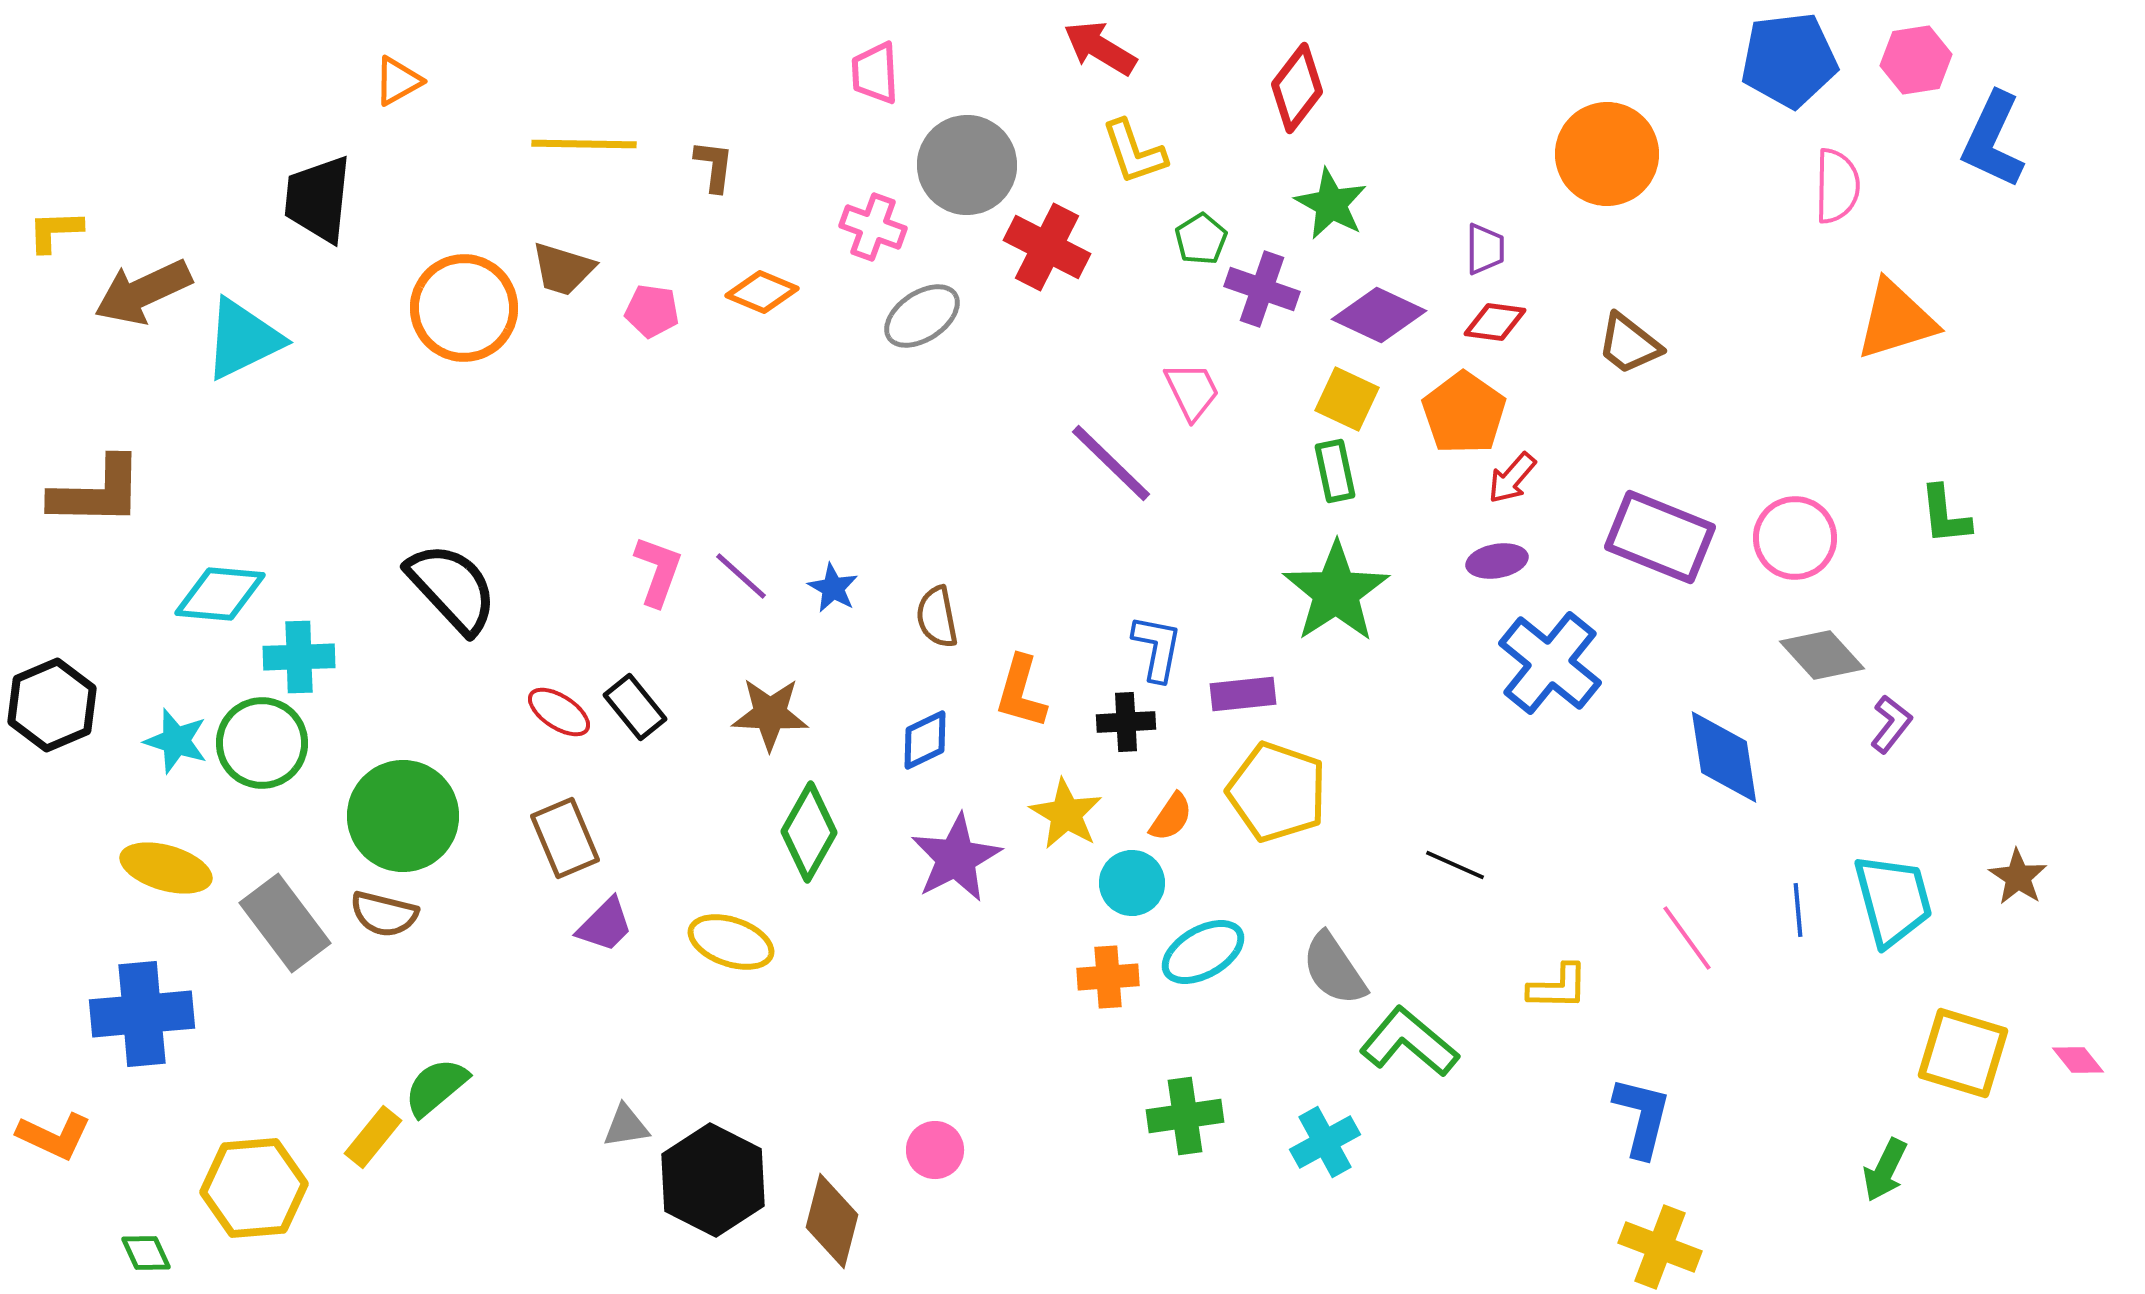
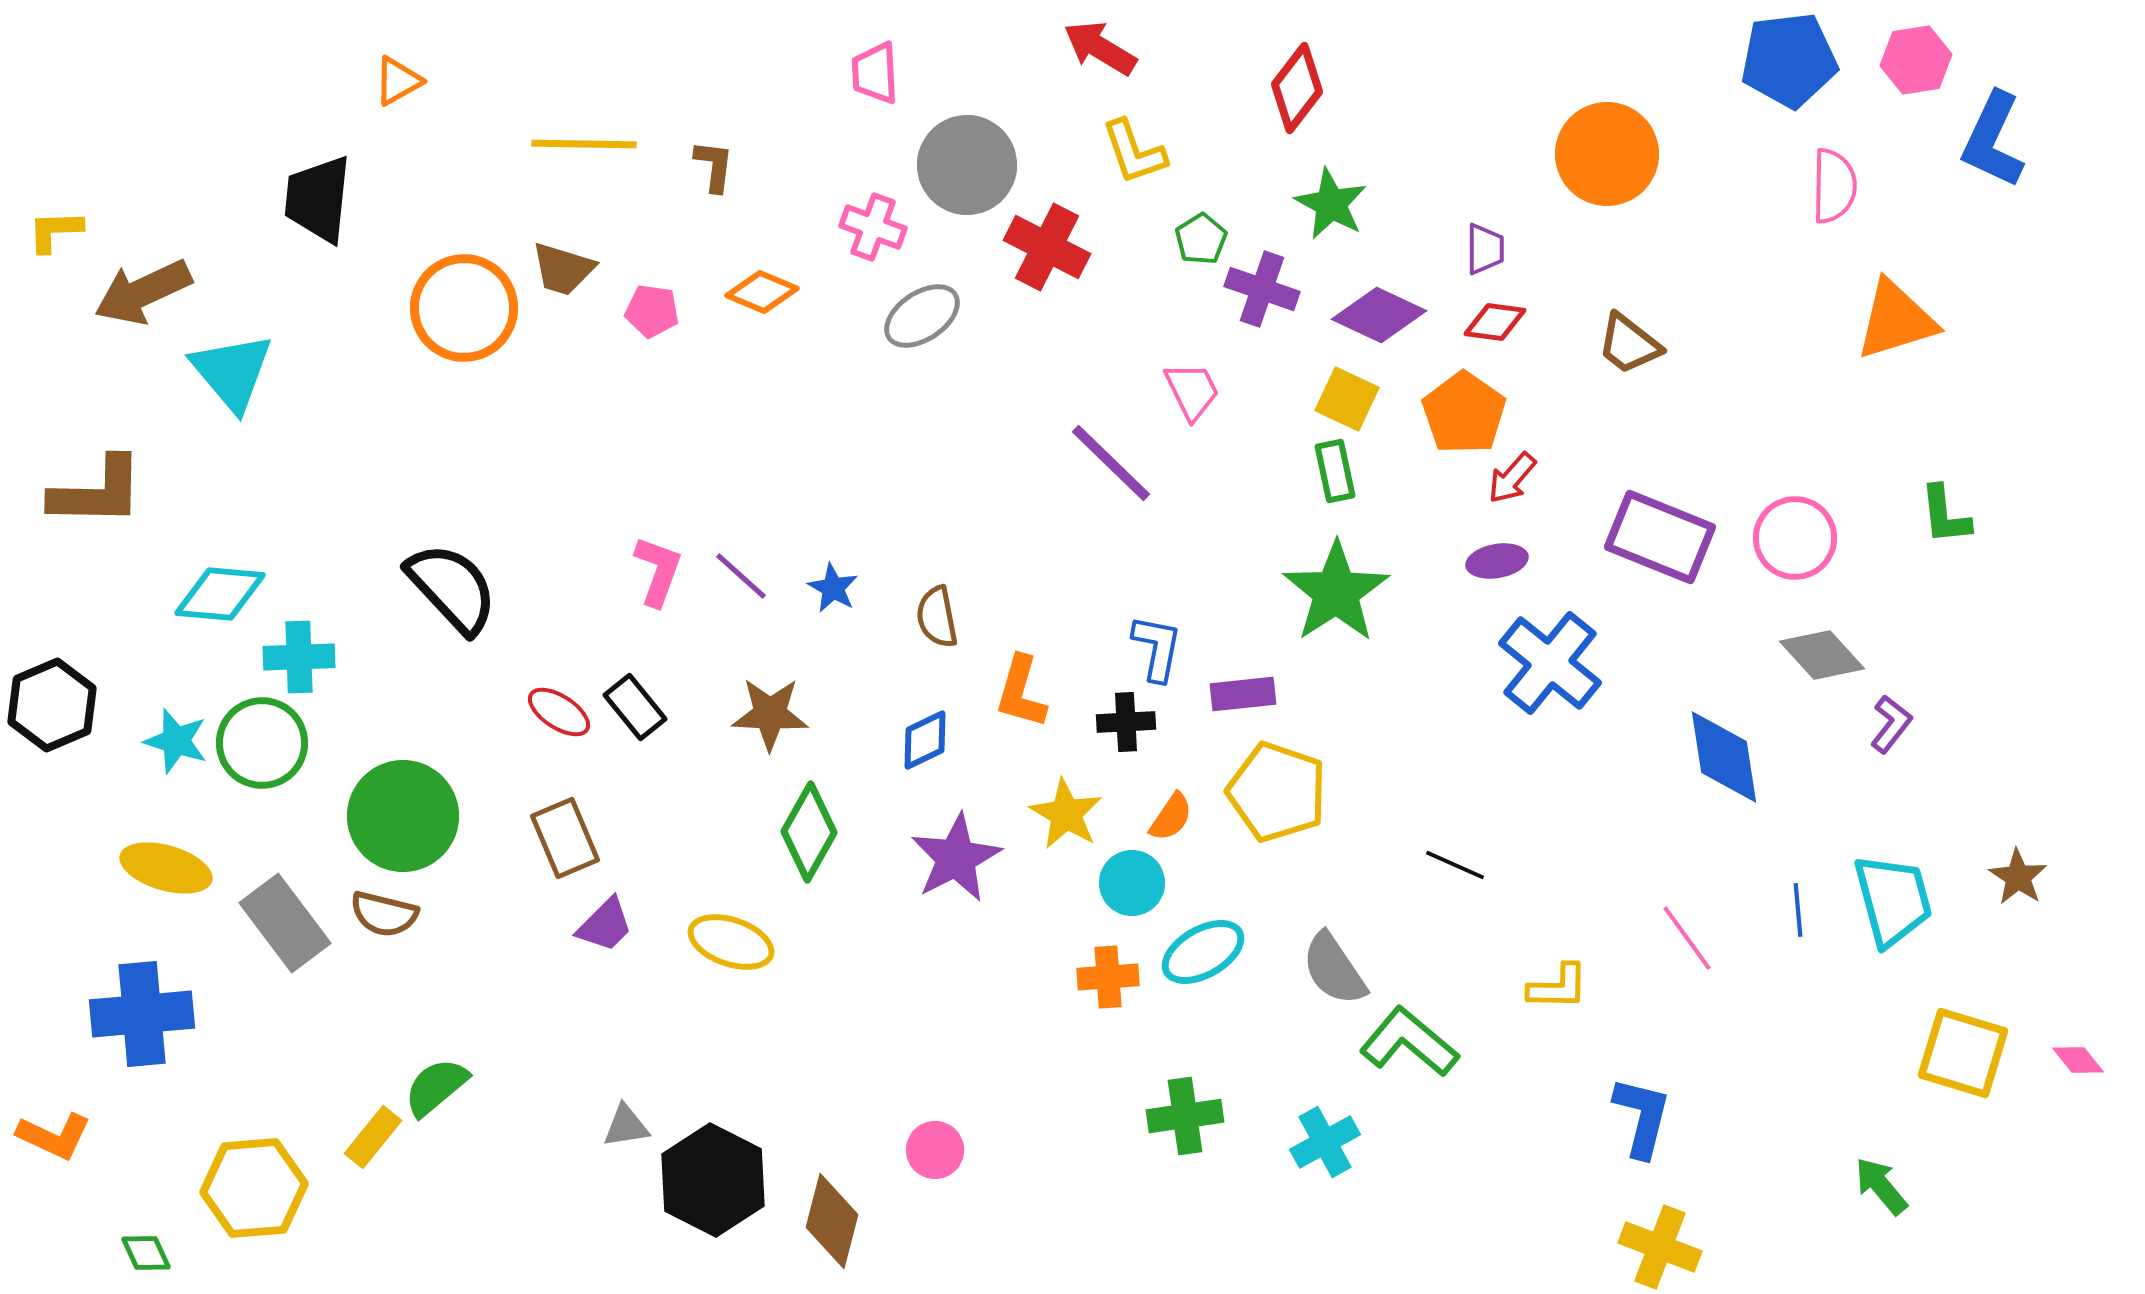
pink semicircle at (1837, 186): moved 3 px left
cyan triangle at (243, 339): moved 11 px left, 33 px down; rotated 44 degrees counterclockwise
green arrow at (1885, 1170): moved 4 px left, 16 px down; rotated 114 degrees clockwise
